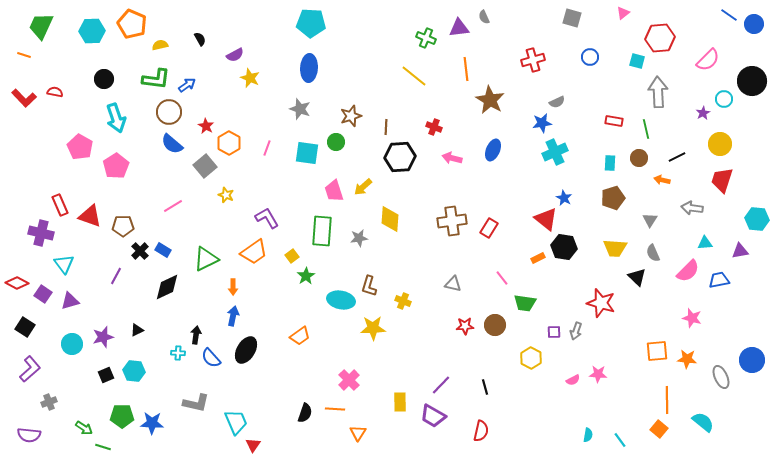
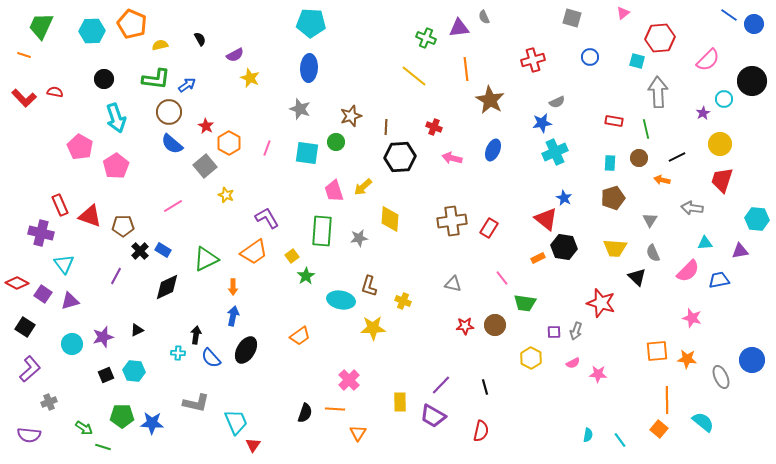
pink semicircle at (573, 380): moved 17 px up
